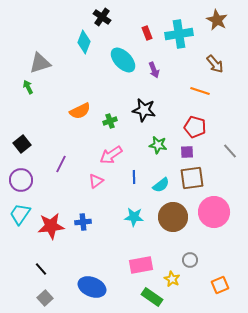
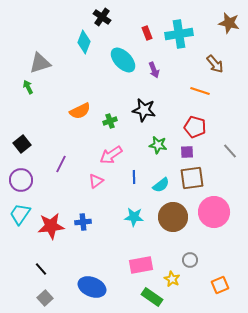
brown star: moved 12 px right, 3 px down; rotated 15 degrees counterclockwise
